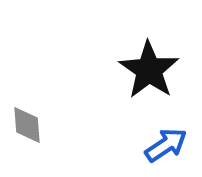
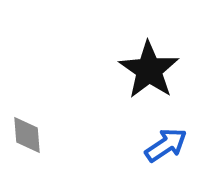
gray diamond: moved 10 px down
